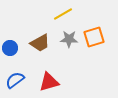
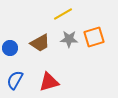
blue semicircle: rotated 24 degrees counterclockwise
